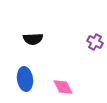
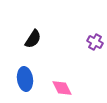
black semicircle: rotated 54 degrees counterclockwise
pink diamond: moved 1 px left, 1 px down
